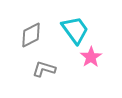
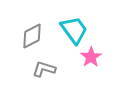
cyan trapezoid: moved 1 px left
gray diamond: moved 1 px right, 1 px down
